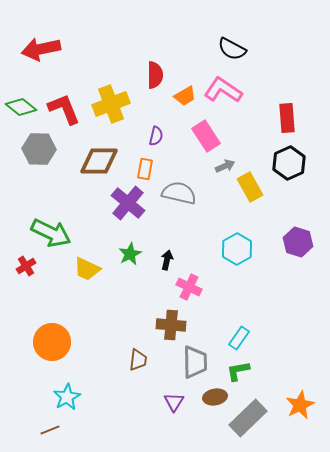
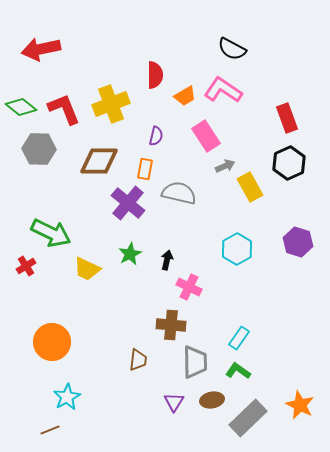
red rectangle: rotated 16 degrees counterclockwise
green L-shape: rotated 45 degrees clockwise
brown ellipse: moved 3 px left, 3 px down
orange star: rotated 20 degrees counterclockwise
